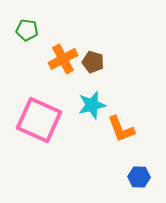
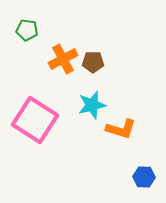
brown pentagon: rotated 15 degrees counterclockwise
pink square: moved 4 px left; rotated 9 degrees clockwise
orange L-shape: rotated 52 degrees counterclockwise
blue hexagon: moved 5 px right
